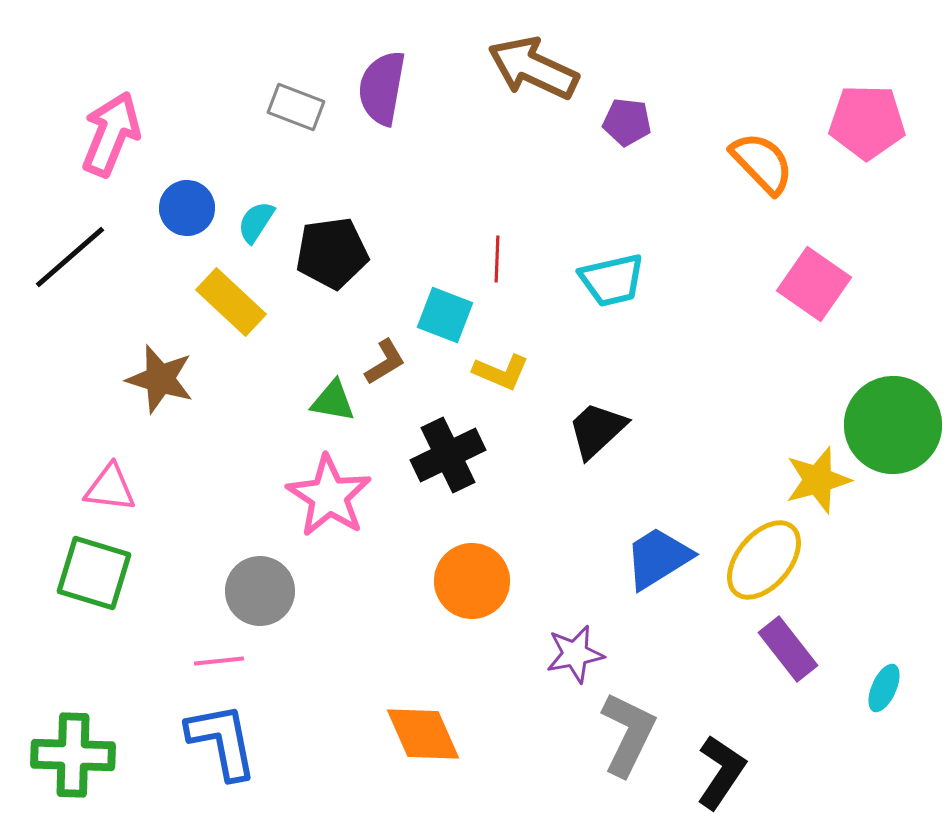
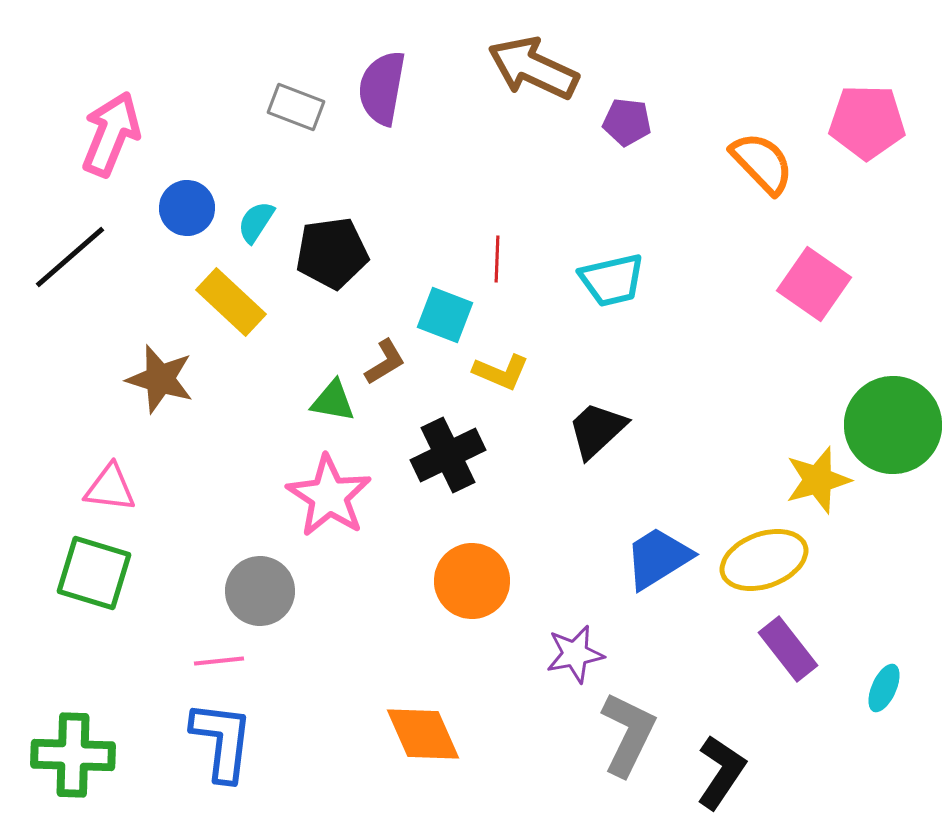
yellow ellipse: rotated 30 degrees clockwise
blue L-shape: rotated 18 degrees clockwise
